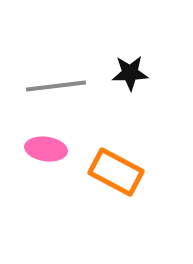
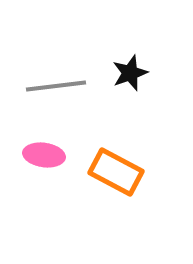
black star: rotated 18 degrees counterclockwise
pink ellipse: moved 2 px left, 6 px down
